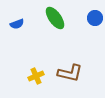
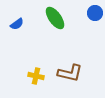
blue circle: moved 5 px up
blue semicircle: rotated 16 degrees counterclockwise
yellow cross: rotated 35 degrees clockwise
